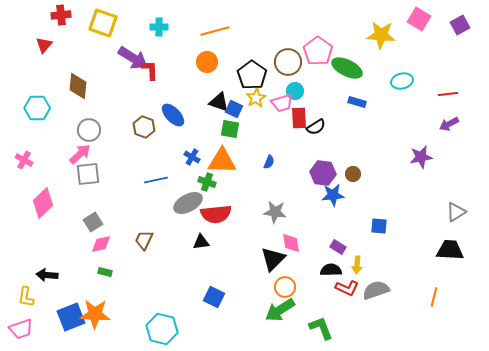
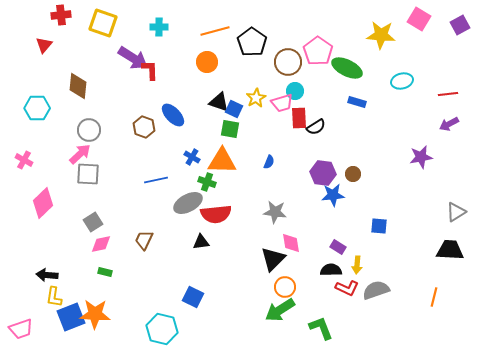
black pentagon at (252, 75): moved 33 px up
gray square at (88, 174): rotated 10 degrees clockwise
yellow L-shape at (26, 297): moved 28 px right
blue square at (214, 297): moved 21 px left
